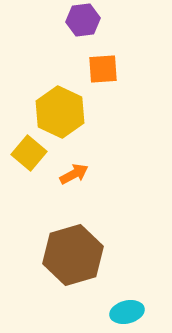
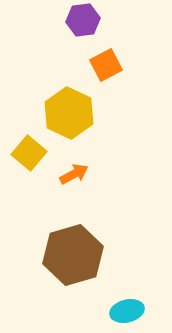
orange square: moved 3 px right, 4 px up; rotated 24 degrees counterclockwise
yellow hexagon: moved 9 px right, 1 px down
cyan ellipse: moved 1 px up
